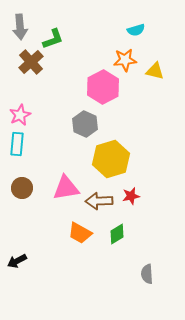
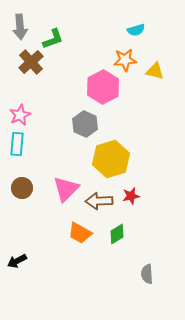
pink triangle: moved 1 px down; rotated 36 degrees counterclockwise
